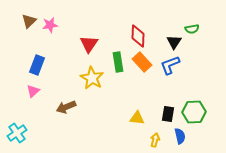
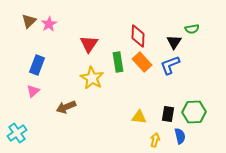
pink star: moved 1 px left, 1 px up; rotated 21 degrees counterclockwise
yellow triangle: moved 2 px right, 1 px up
